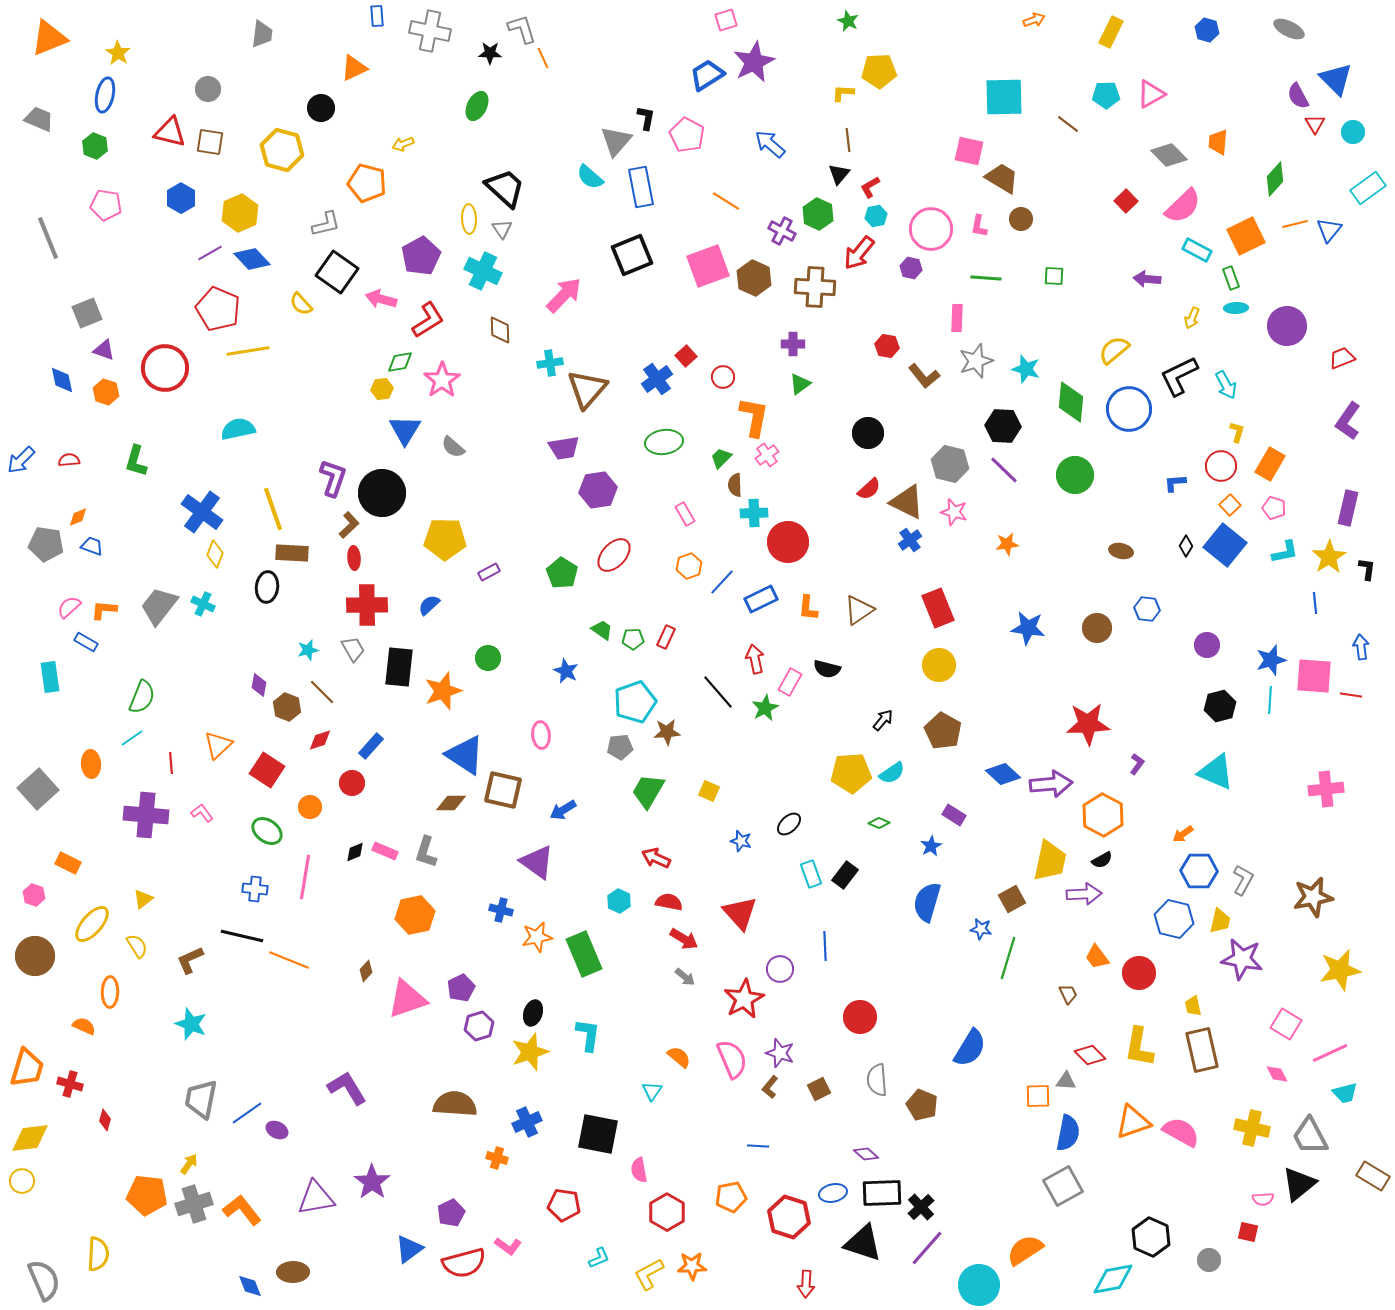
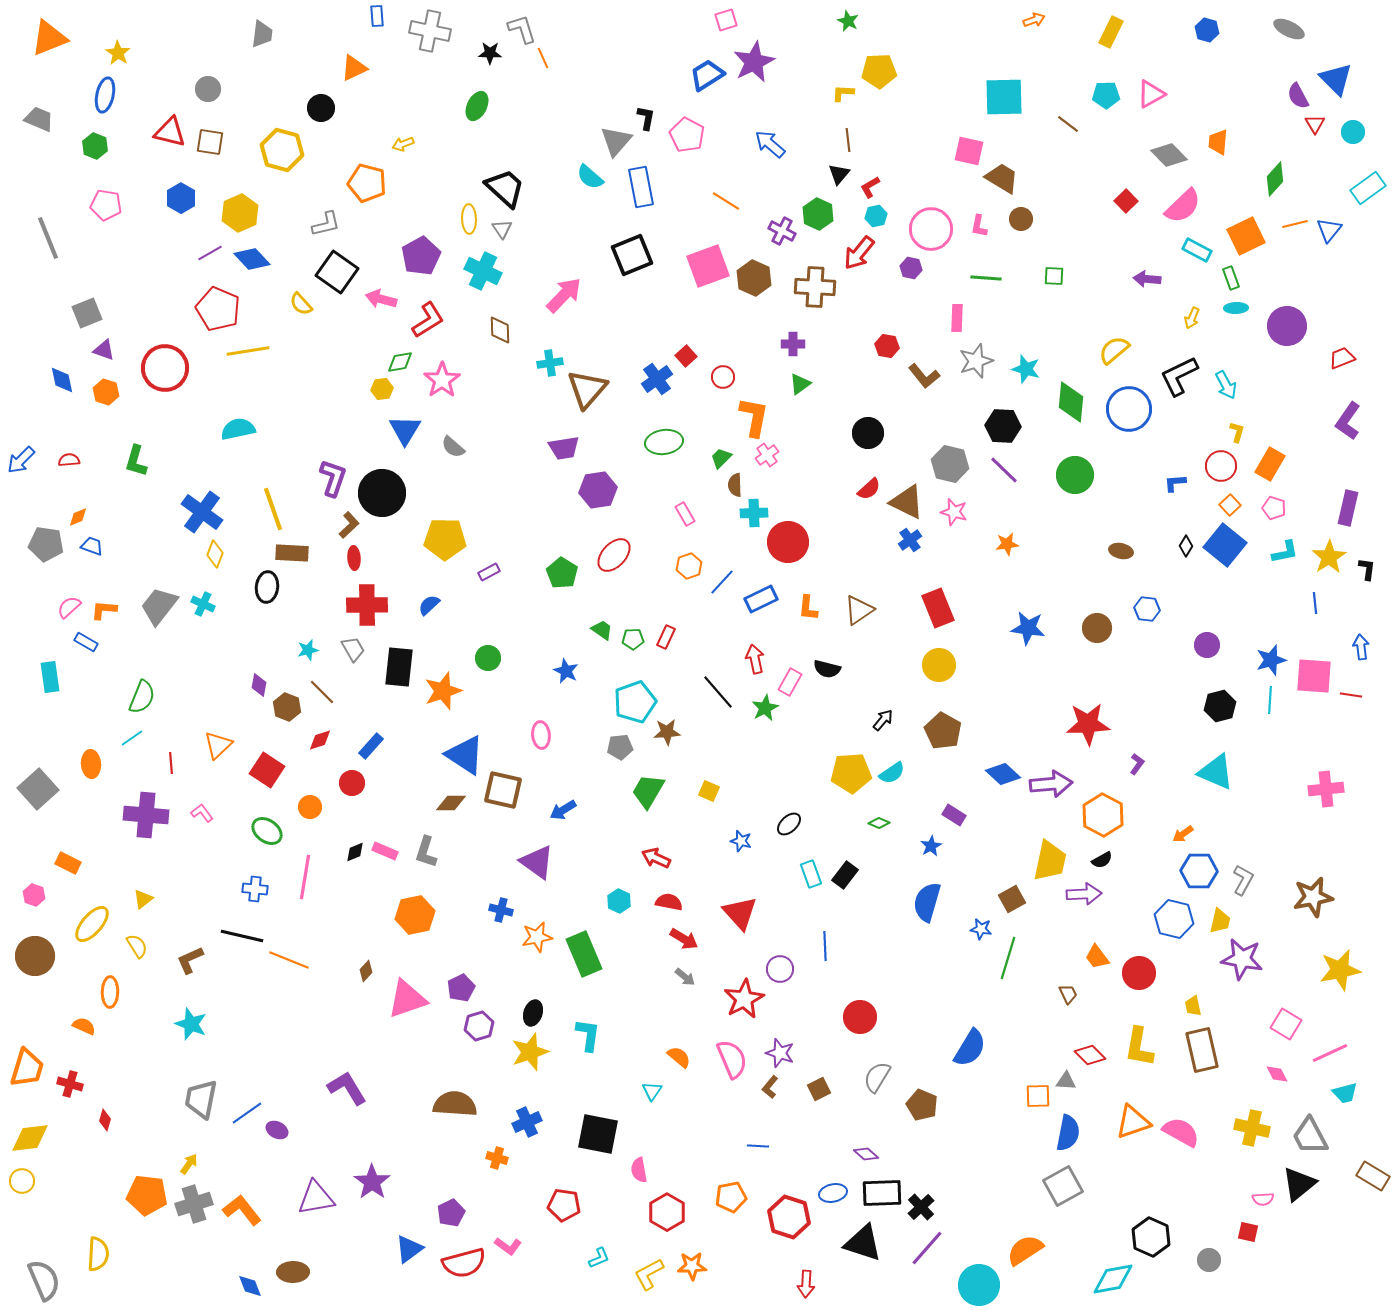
gray semicircle at (877, 1080): moved 3 px up; rotated 36 degrees clockwise
